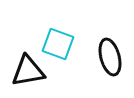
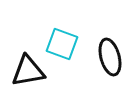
cyan square: moved 4 px right
